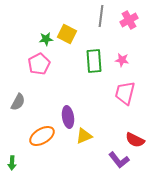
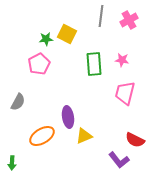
green rectangle: moved 3 px down
